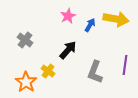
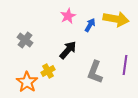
yellow cross: rotated 24 degrees clockwise
orange star: moved 1 px right
